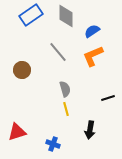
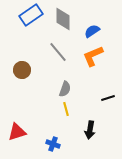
gray diamond: moved 3 px left, 3 px down
gray semicircle: rotated 35 degrees clockwise
